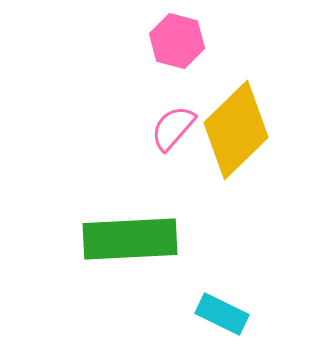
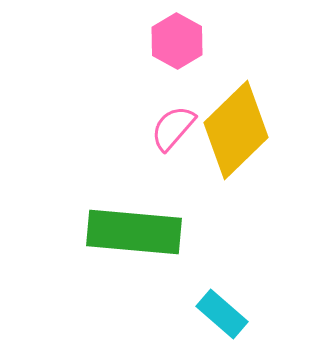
pink hexagon: rotated 14 degrees clockwise
green rectangle: moved 4 px right, 7 px up; rotated 8 degrees clockwise
cyan rectangle: rotated 15 degrees clockwise
